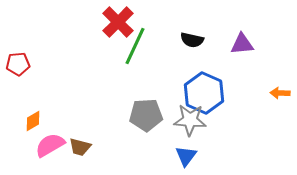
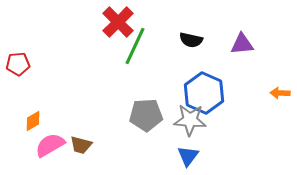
black semicircle: moved 1 px left
brown trapezoid: moved 1 px right, 2 px up
blue triangle: moved 2 px right
